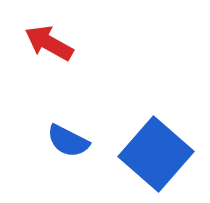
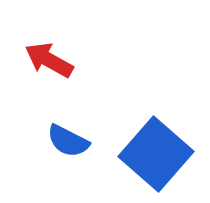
red arrow: moved 17 px down
